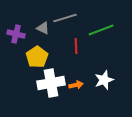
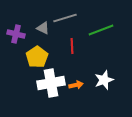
red line: moved 4 px left
